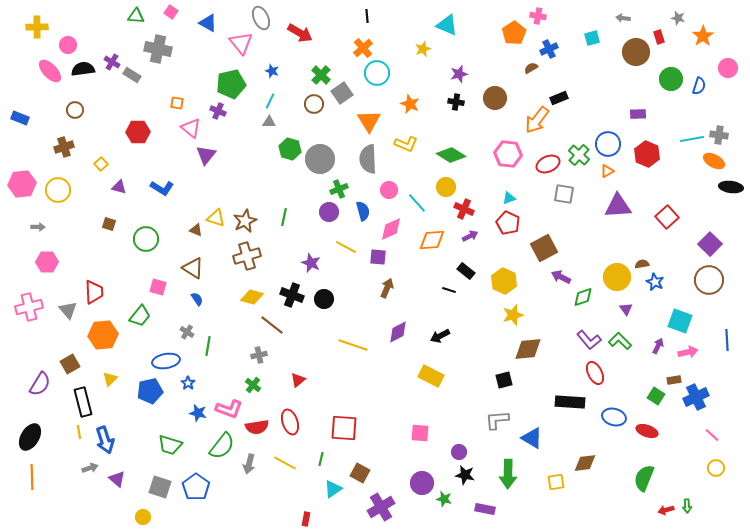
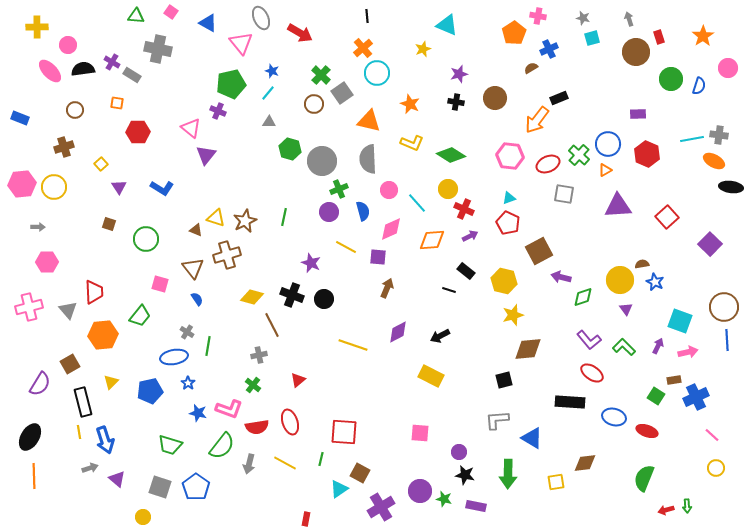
gray arrow at (623, 18): moved 6 px right, 1 px down; rotated 64 degrees clockwise
gray star at (678, 18): moved 95 px left
cyan line at (270, 101): moved 2 px left, 8 px up; rotated 14 degrees clockwise
orange square at (177, 103): moved 60 px left
orange triangle at (369, 121): rotated 45 degrees counterclockwise
yellow L-shape at (406, 144): moved 6 px right, 1 px up
pink hexagon at (508, 154): moved 2 px right, 2 px down
gray circle at (320, 159): moved 2 px right, 2 px down
orange triangle at (607, 171): moved 2 px left, 1 px up
purple triangle at (119, 187): rotated 42 degrees clockwise
yellow circle at (446, 187): moved 2 px right, 2 px down
yellow circle at (58, 190): moved 4 px left, 3 px up
brown square at (544, 248): moved 5 px left, 3 px down
brown cross at (247, 256): moved 20 px left, 1 px up
brown triangle at (193, 268): rotated 20 degrees clockwise
purple arrow at (561, 277): rotated 12 degrees counterclockwise
yellow circle at (617, 277): moved 3 px right, 3 px down
brown circle at (709, 280): moved 15 px right, 27 px down
yellow hexagon at (504, 281): rotated 10 degrees counterclockwise
pink square at (158, 287): moved 2 px right, 3 px up
brown line at (272, 325): rotated 25 degrees clockwise
green L-shape at (620, 341): moved 4 px right, 6 px down
blue ellipse at (166, 361): moved 8 px right, 4 px up
red ellipse at (595, 373): moved 3 px left; rotated 30 degrees counterclockwise
yellow triangle at (110, 379): moved 1 px right, 3 px down
red square at (344, 428): moved 4 px down
orange line at (32, 477): moved 2 px right, 1 px up
purple circle at (422, 483): moved 2 px left, 8 px down
cyan triangle at (333, 489): moved 6 px right
purple rectangle at (485, 509): moved 9 px left, 3 px up
